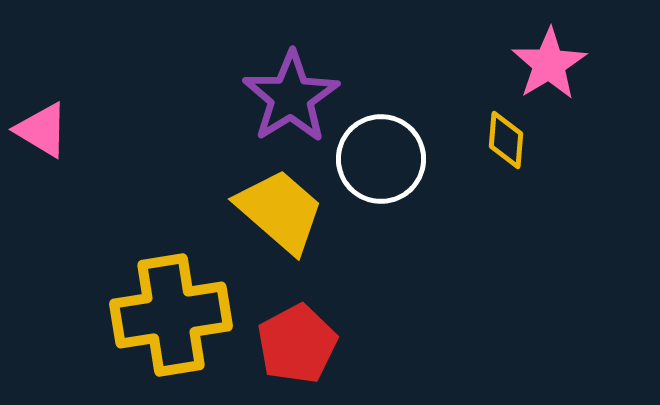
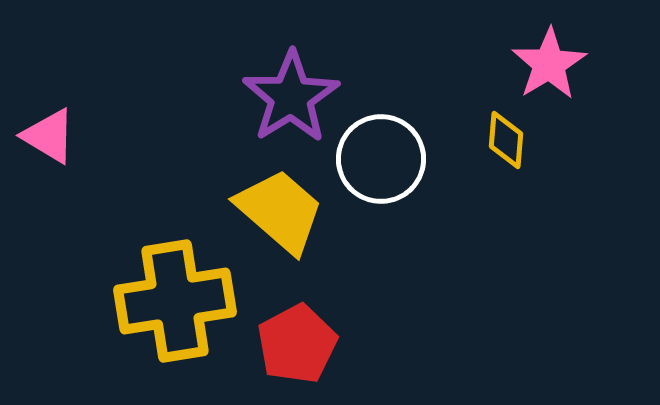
pink triangle: moved 7 px right, 6 px down
yellow cross: moved 4 px right, 14 px up
